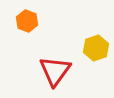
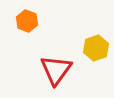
red triangle: moved 1 px right, 1 px up
